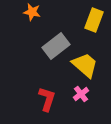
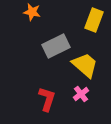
gray rectangle: rotated 12 degrees clockwise
